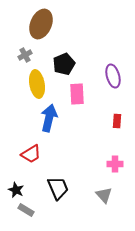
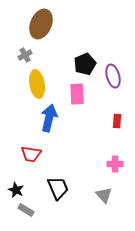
black pentagon: moved 21 px right
red trapezoid: rotated 40 degrees clockwise
